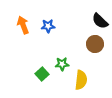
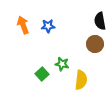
black semicircle: rotated 36 degrees clockwise
green star: rotated 16 degrees clockwise
